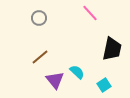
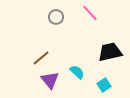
gray circle: moved 17 px right, 1 px up
black trapezoid: moved 2 px left, 3 px down; rotated 115 degrees counterclockwise
brown line: moved 1 px right, 1 px down
purple triangle: moved 5 px left
